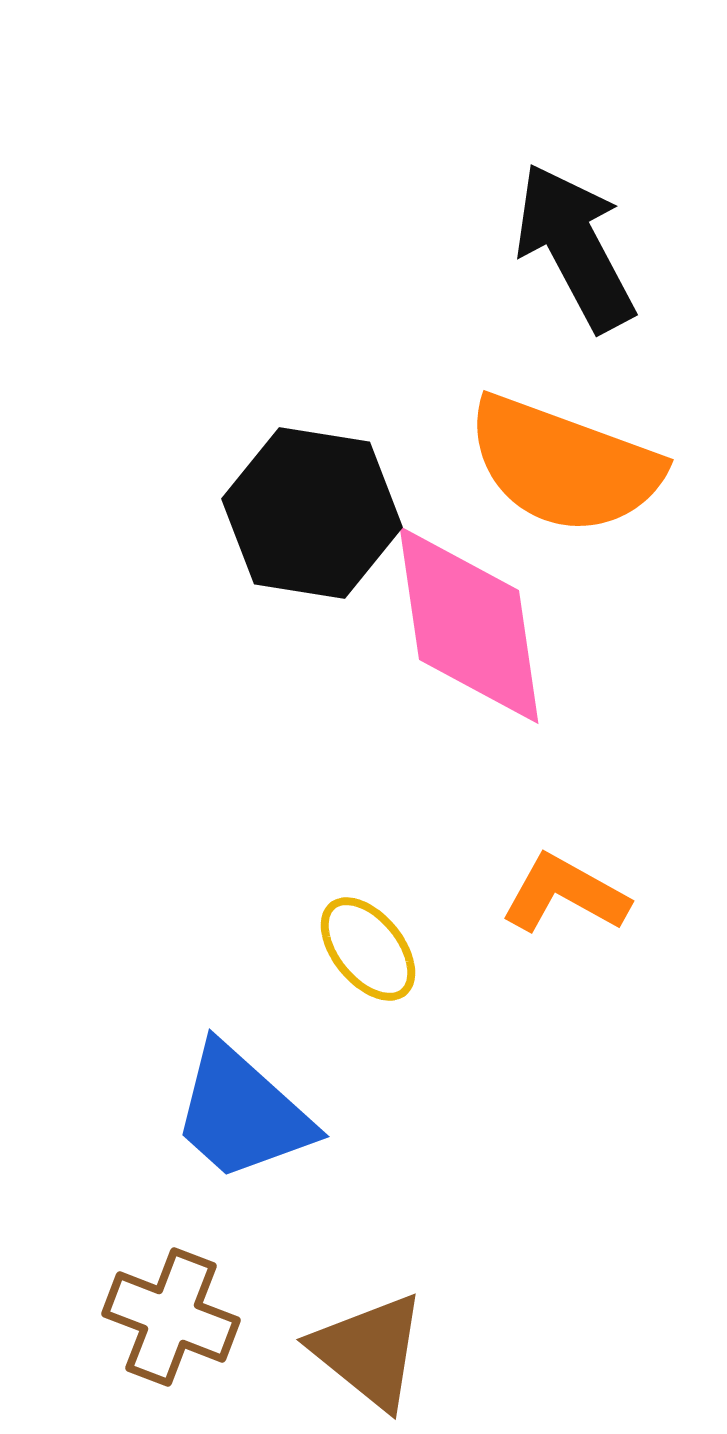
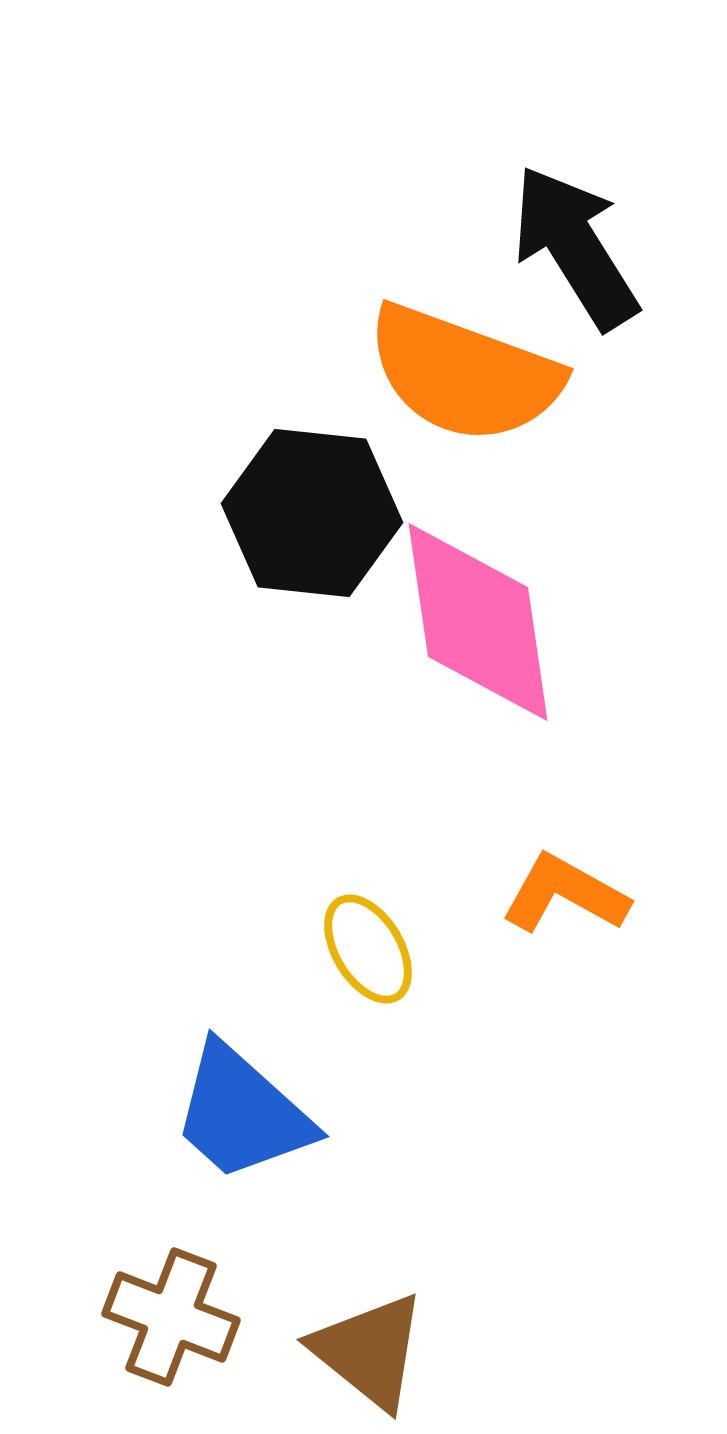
black arrow: rotated 4 degrees counterclockwise
orange semicircle: moved 100 px left, 91 px up
black hexagon: rotated 3 degrees counterclockwise
pink diamond: moved 9 px right, 3 px up
yellow ellipse: rotated 8 degrees clockwise
